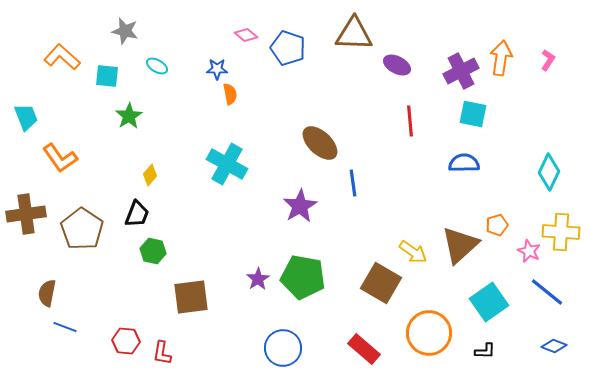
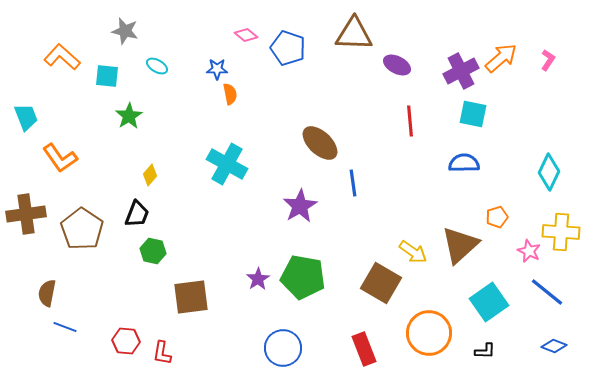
orange arrow at (501, 58): rotated 40 degrees clockwise
orange pentagon at (497, 225): moved 8 px up
red rectangle at (364, 349): rotated 28 degrees clockwise
